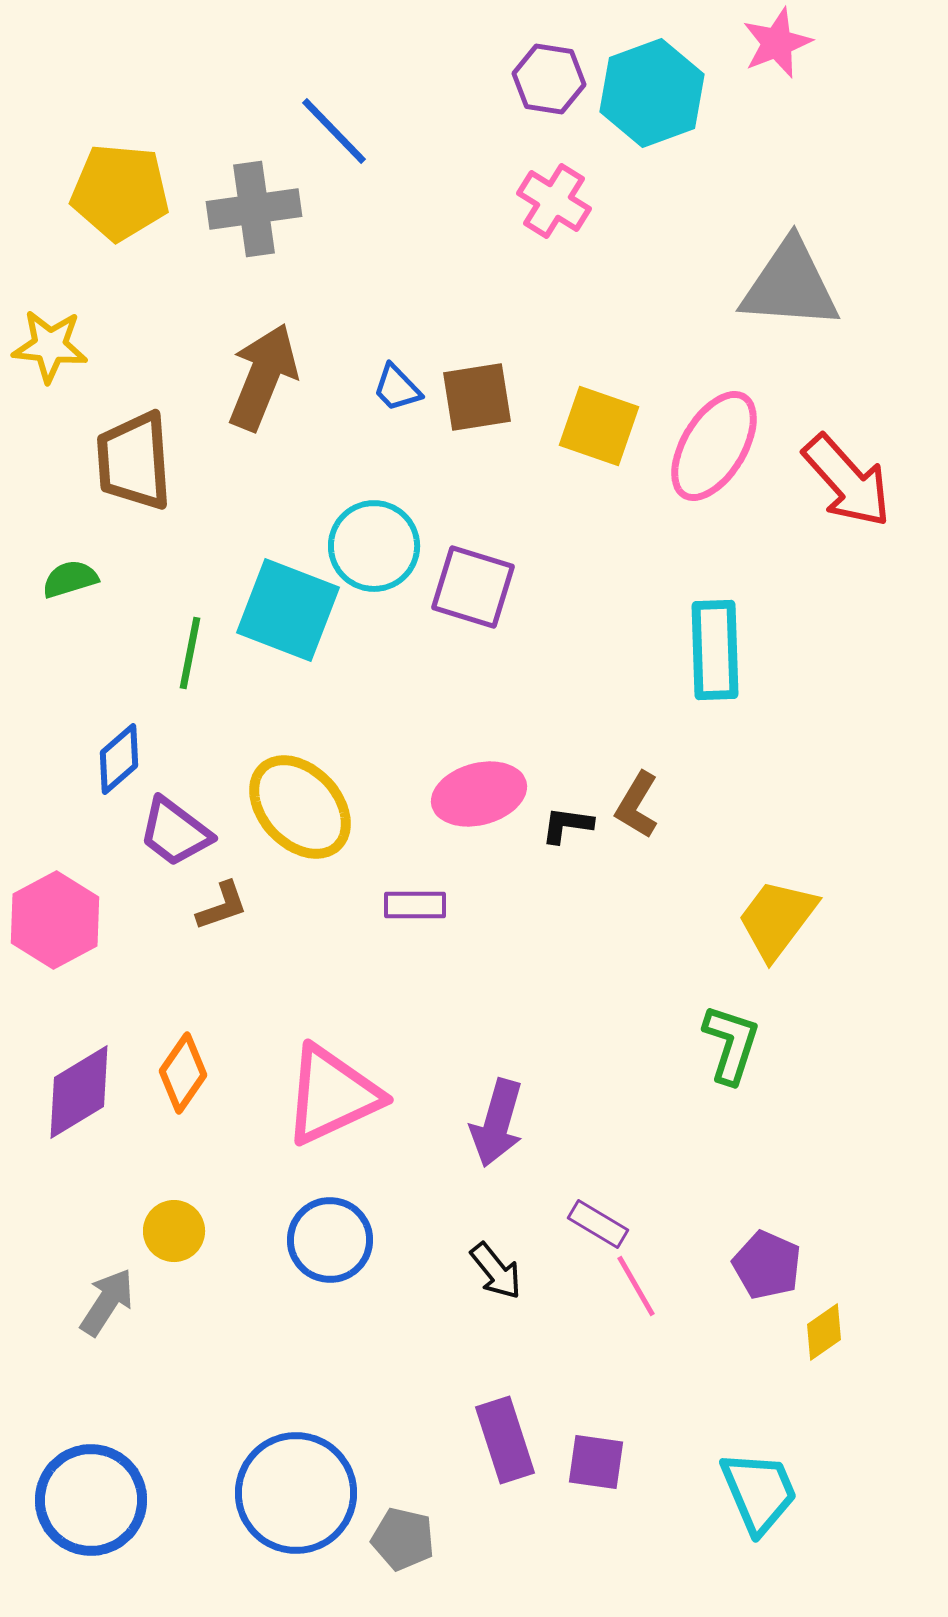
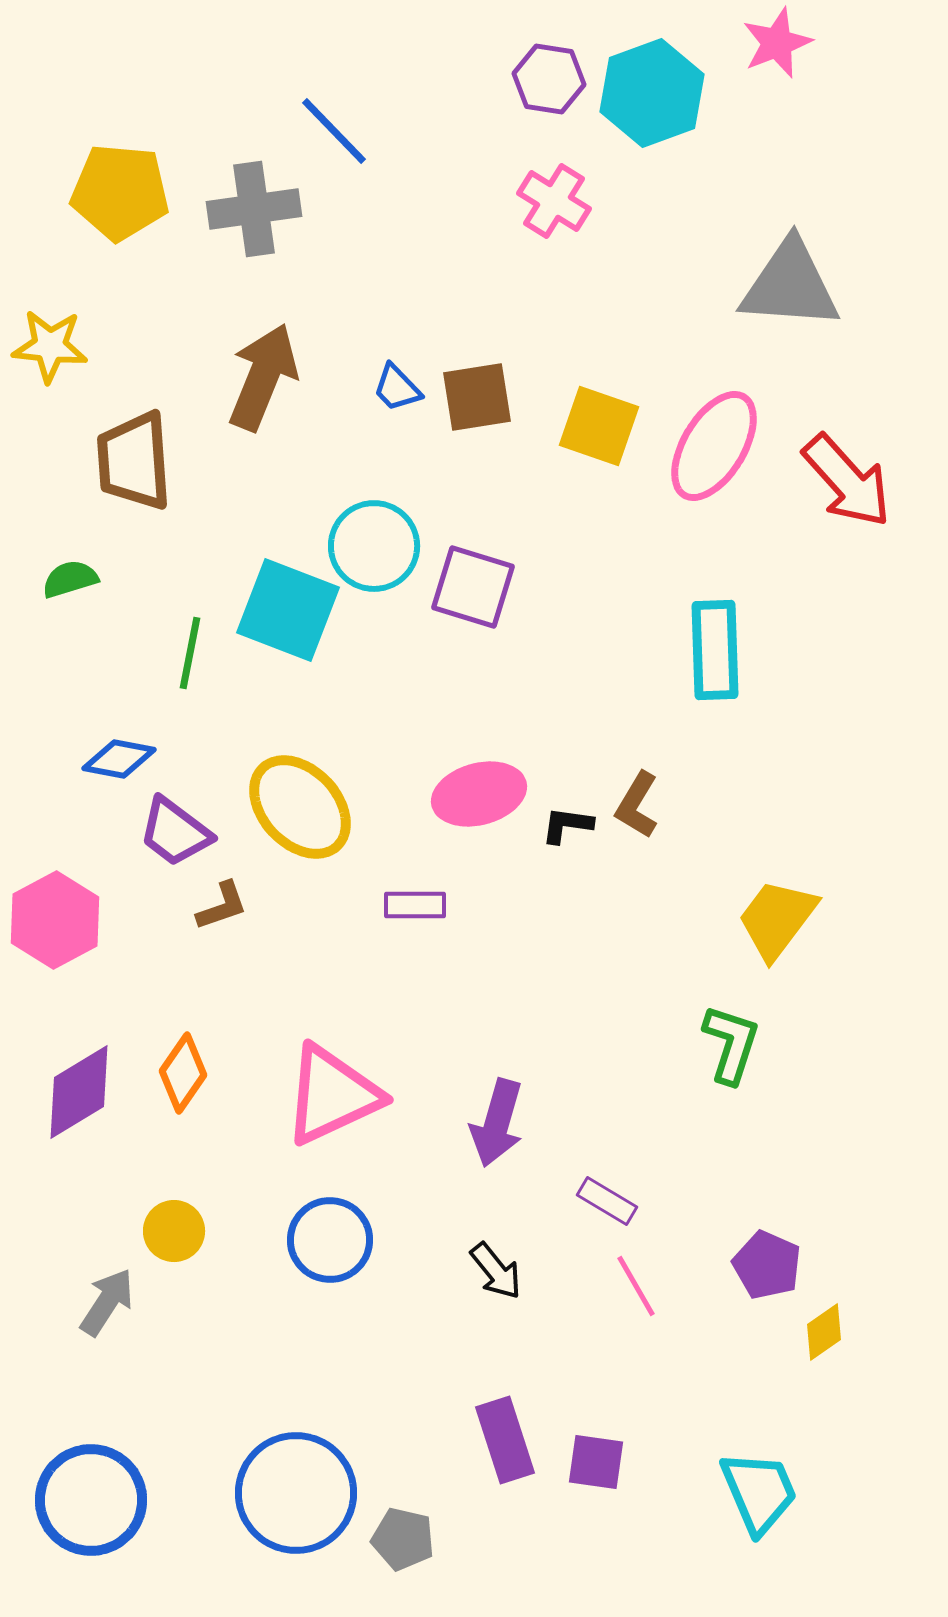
blue diamond at (119, 759): rotated 52 degrees clockwise
purple rectangle at (598, 1224): moved 9 px right, 23 px up
